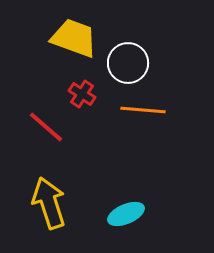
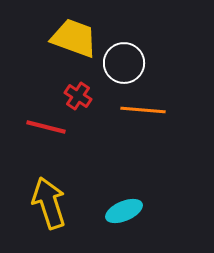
white circle: moved 4 px left
red cross: moved 4 px left, 2 px down
red line: rotated 27 degrees counterclockwise
cyan ellipse: moved 2 px left, 3 px up
